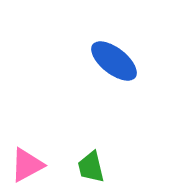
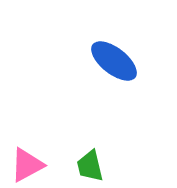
green trapezoid: moved 1 px left, 1 px up
